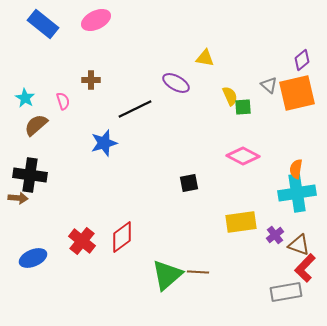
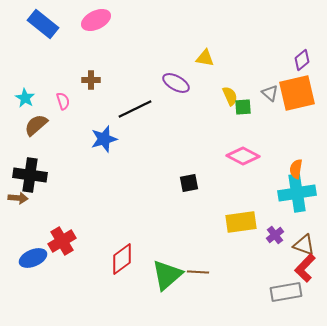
gray triangle: moved 1 px right, 8 px down
blue star: moved 4 px up
red diamond: moved 22 px down
red cross: moved 20 px left; rotated 20 degrees clockwise
brown triangle: moved 5 px right
